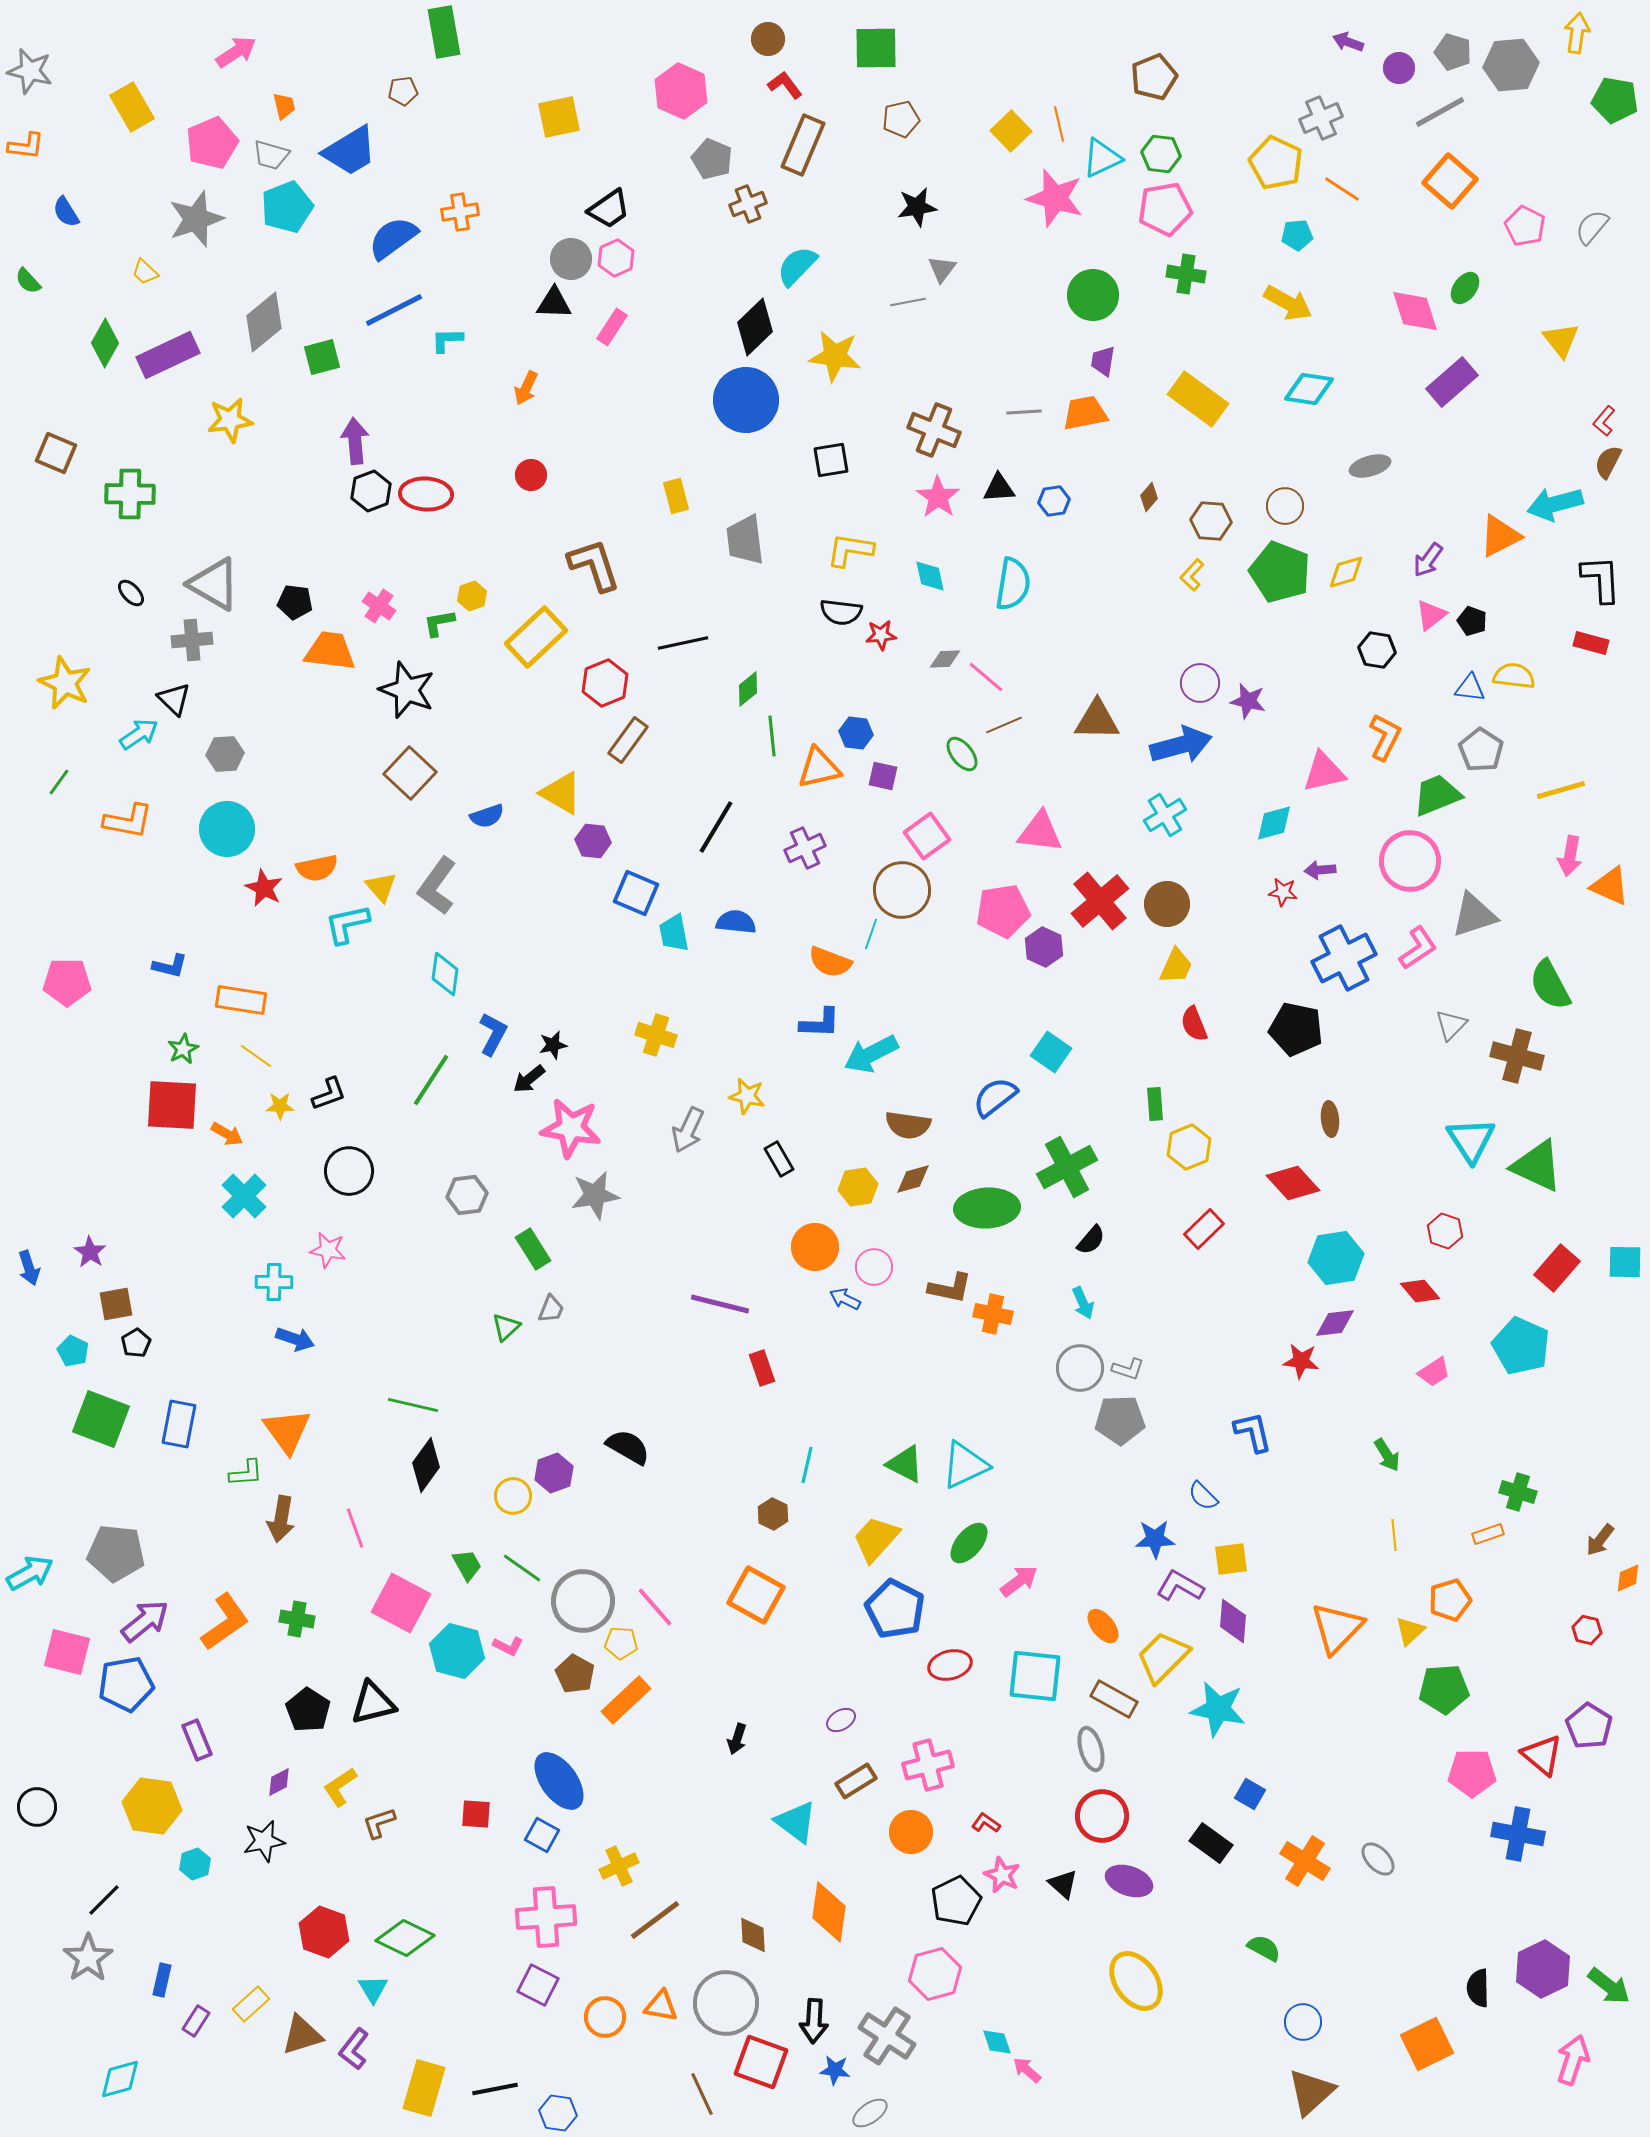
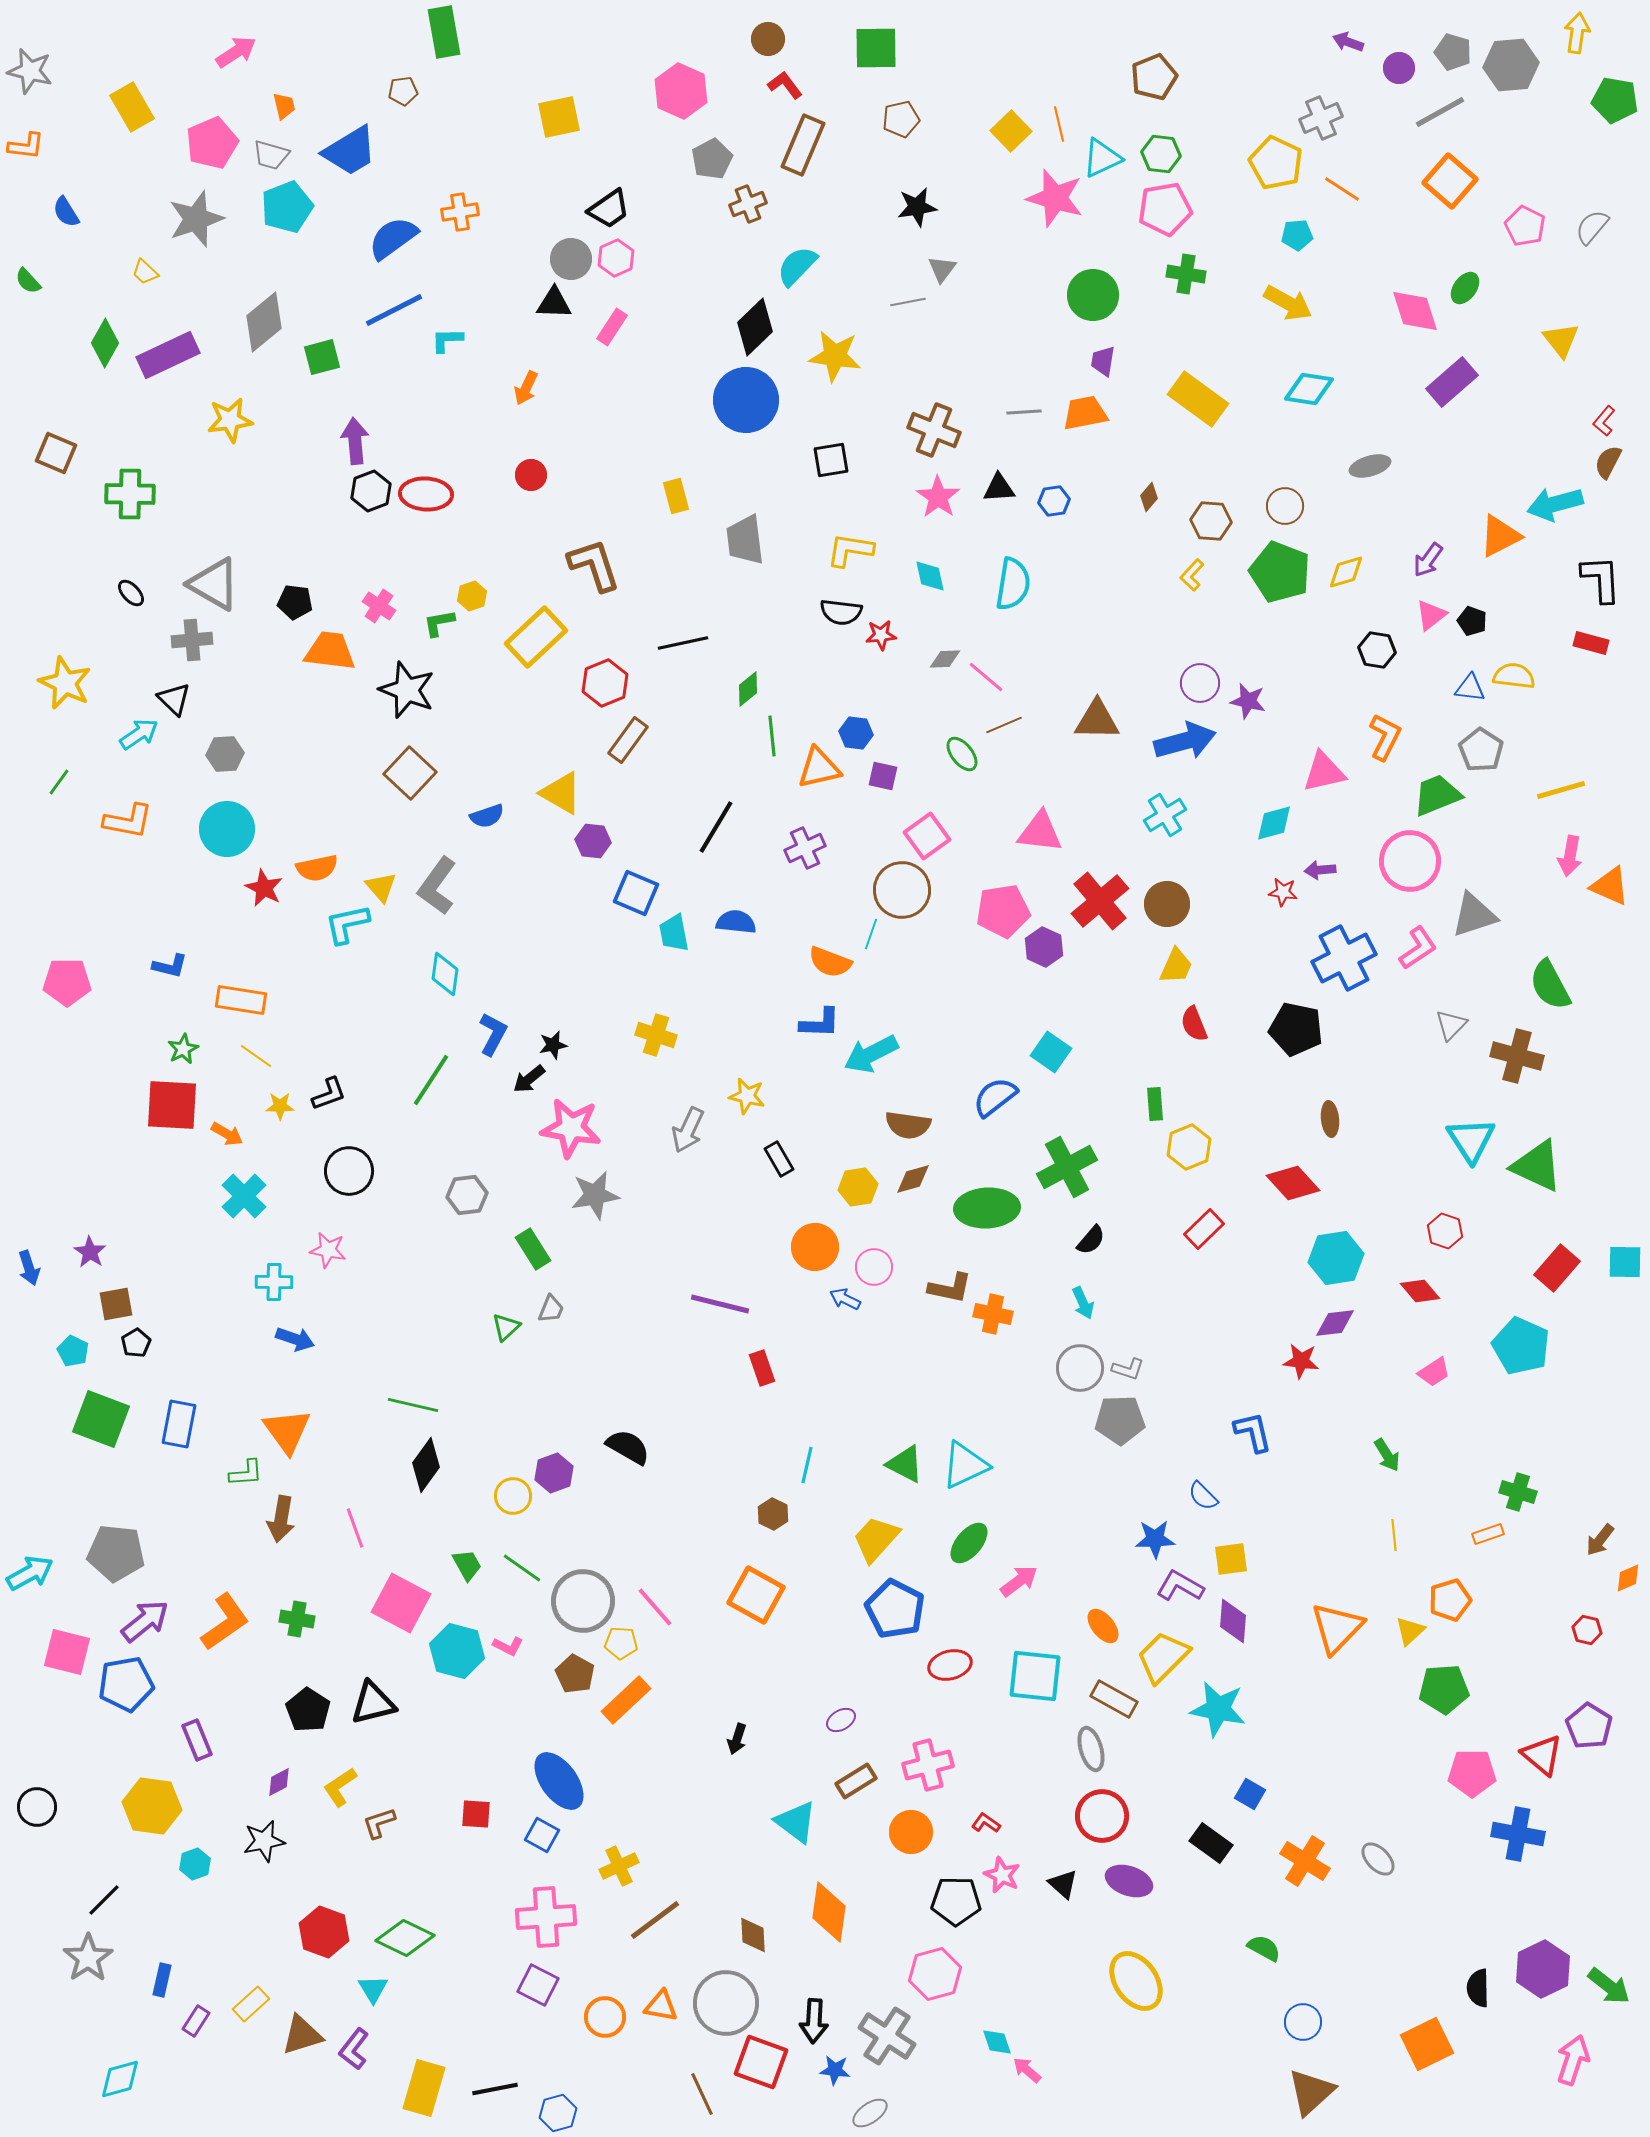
gray pentagon at (712, 159): rotated 21 degrees clockwise
blue arrow at (1181, 745): moved 4 px right, 4 px up
black pentagon at (956, 1901): rotated 27 degrees clockwise
blue hexagon at (558, 2113): rotated 24 degrees counterclockwise
